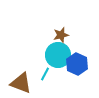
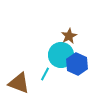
brown star: moved 8 px right, 1 px down; rotated 14 degrees counterclockwise
cyan circle: moved 3 px right
brown triangle: moved 2 px left
